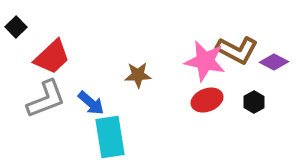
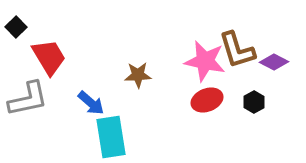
brown L-shape: rotated 45 degrees clockwise
red trapezoid: moved 3 px left; rotated 78 degrees counterclockwise
gray L-shape: moved 18 px left; rotated 9 degrees clockwise
cyan rectangle: moved 1 px right
